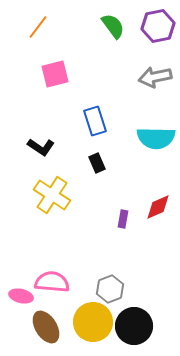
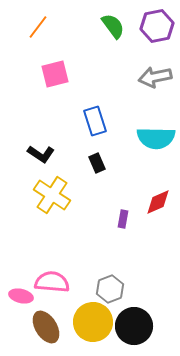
purple hexagon: moved 1 px left
black L-shape: moved 7 px down
red diamond: moved 5 px up
